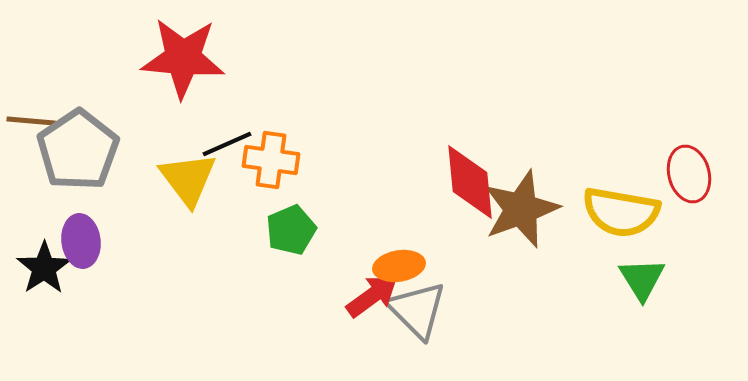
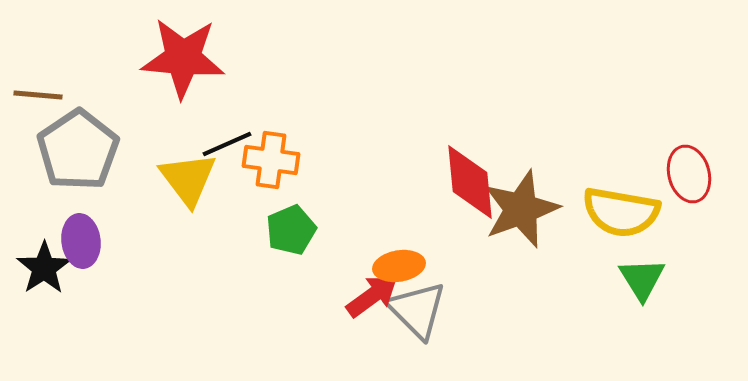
brown line: moved 7 px right, 26 px up
